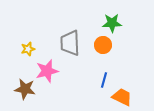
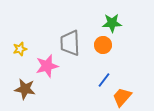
yellow star: moved 8 px left
pink star: moved 5 px up
blue line: rotated 21 degrees clockwise
orange trapezoid: rotated 75 degrees counterclockwise
